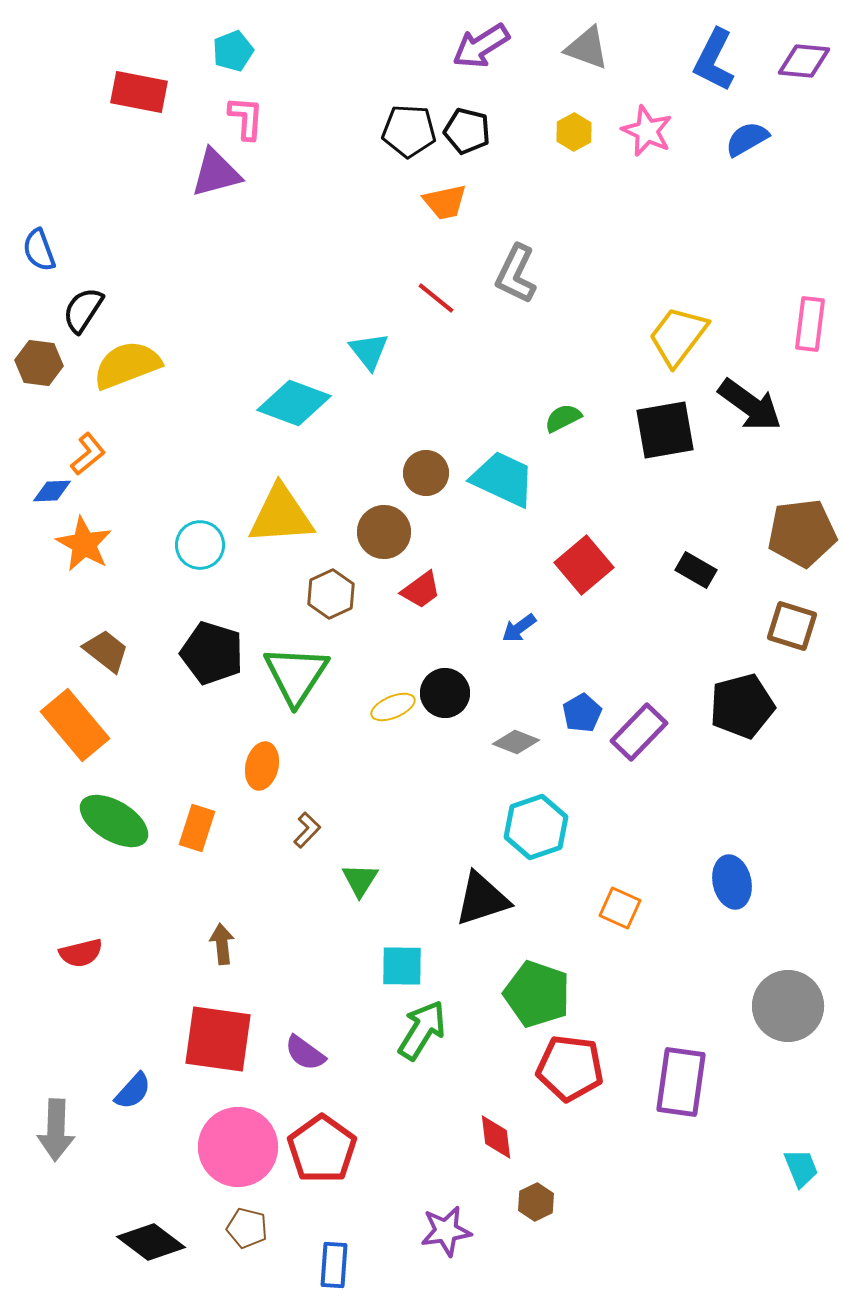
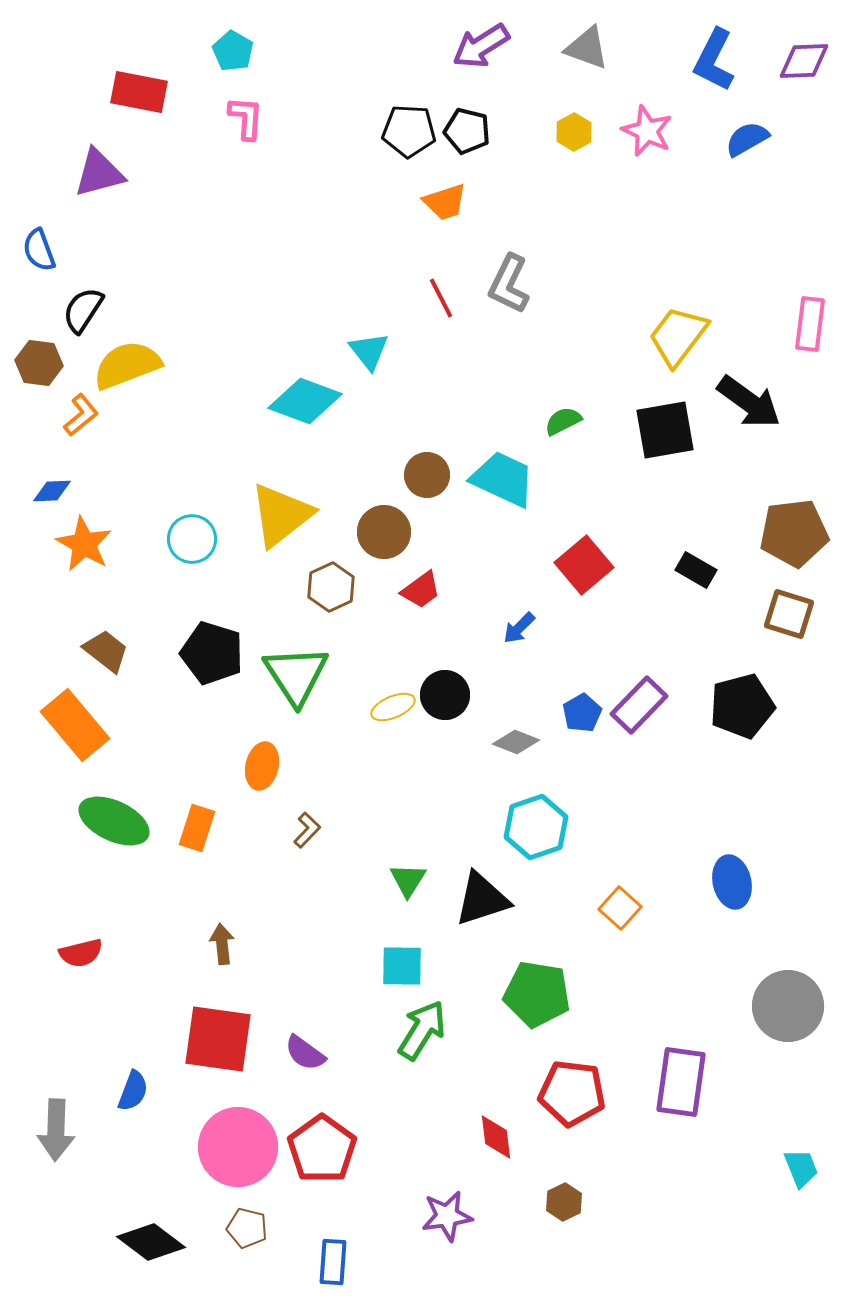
cyan pentagon at (233, 51): rotated 21 degrees counterclockwise
purple diamond at (804, 61): rotated 8 degrees counterclockwise
purple triangle at (216, 173): moved 117 px left
orange trapezoid at (445, 202): rotated 6 degrees counterclockwise
gray L-shape at (516, 274): moved 7 px left, 10 px down
red line at (436, 298): moved 5 px right; rotated 24 degrees clockwise
cyan diamond at (294, 403): moved 11 px right, 2 px up
black arrow at (750, 405): moved 1 px left, 3 px up
green semicircle at (563, 418): moved 3 px down
orange L-shape at (88, 454): moved 7 px left, 39 px up
brown circle at (426, 473): moved 1 px right, 2 px down
yellow triangle at (281, 515): rotated 34 degrees counterclockwise
brown pentagon at (802, 533): moved 8 px left
cyan circle at (200, 545): moved 8 px left, 6 px up
brown hexagon at (331, 594): moved 7 px up
brown square at (792, 626): moved 3 px left, 12 px up
blue arrow at (519, 628): rotated 9 degrees counterclockwise
green triangle at (296, 675): rotated 6 degrees counterclockwise
black circle at (445, 693): moved 2 px down
purple rectangle at (639, 732): moved 27 px up
green ellipse at (114, 821): rotated 6 degrees counterclockwise
green triangle at (360, 880): moved 48 px right
orange square at (620, 908): rotated 18 degrees clockwise
green pentagon at (537, 994): rotated 10 degrees counterclockwise
red pentagon at (570, 1068): moved 2 px right, 25 px down
blue semicircle at (133, 1091): rotated 21 degrees counterclockwise
brown hexagon at (536, 1202): moved 28 px right
purple star at (446, 1231): moved 1 px right, 15 px up
blue rectangle at (334, 1265): moved 1 px left, 3 px up
